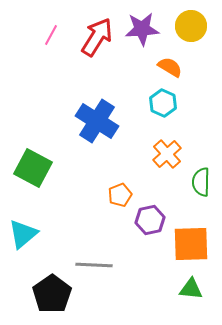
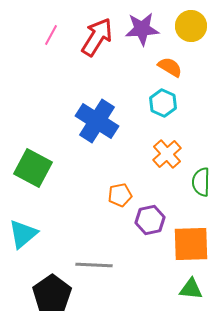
orange pentagon: rotated 10 degrees clockwise
